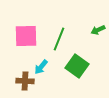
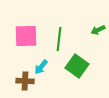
green line: rotated 15 degrees counterclockwise
